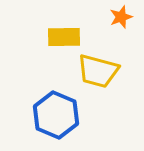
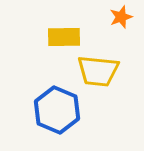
yellow trapezoid: rotated 9 degrees counterclockwise
blue hexagon: moved 1 px right, 5 px up
